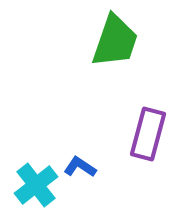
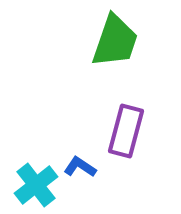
purple rectangle: moved 22 px left, 3 px up
